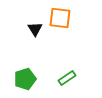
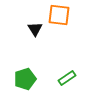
orange square: moved 1 px left, 3 px up
